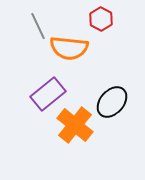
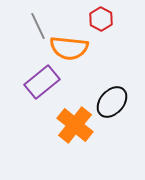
purple rectangle: moved 6 px left, 12 px up
